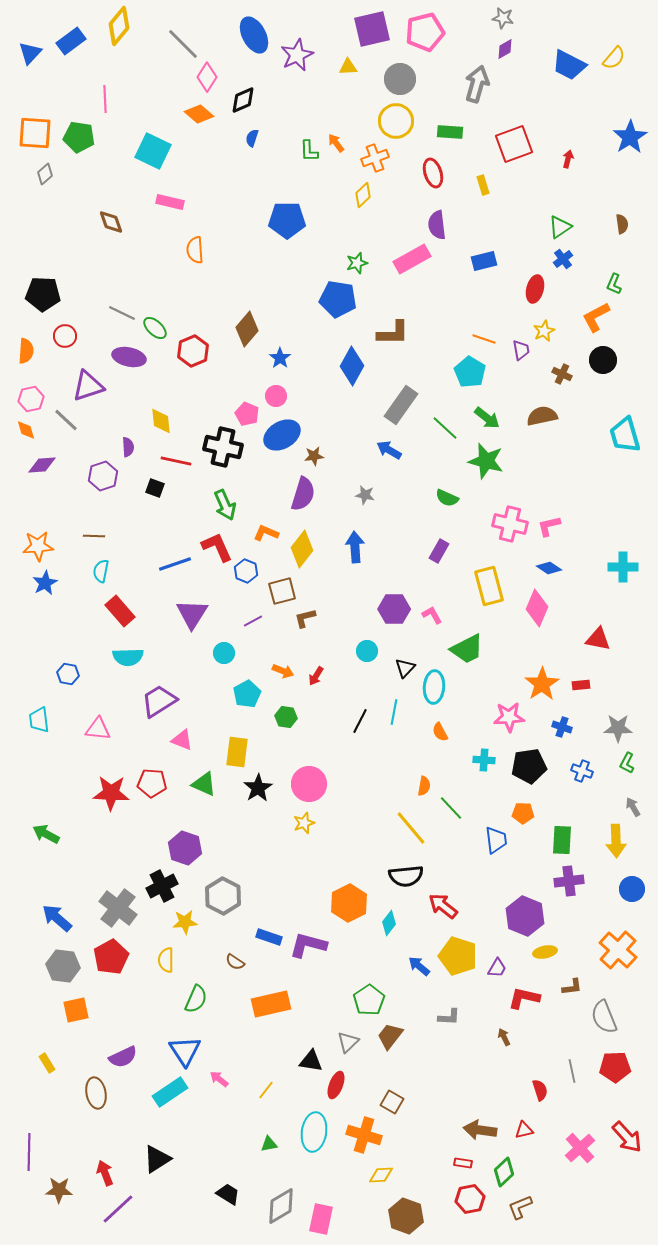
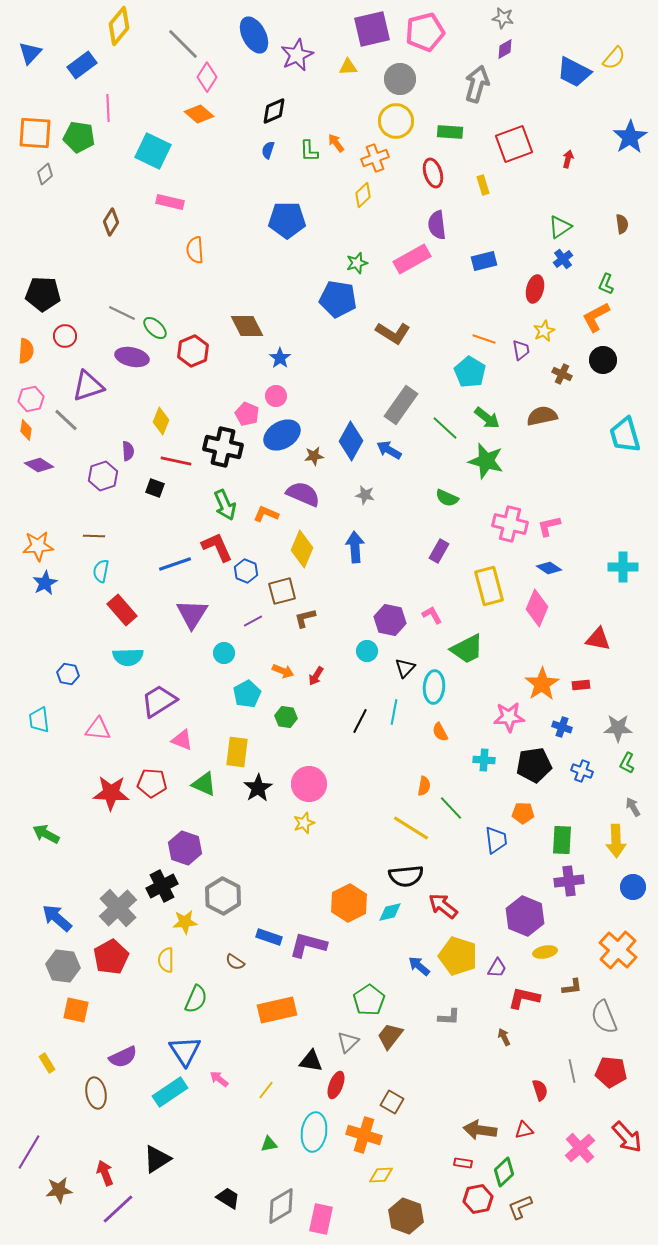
blue rectangle at (71, 41): moved 11 px right, 24 px down
blue trapezoid at (569, 65): moved 5 px right, 7 px down
pink line at (105, 99): moved 3 px right, 9 px down
black diamond at (243, 100): moved 31 px right, 11 px down
blue semicircle at (252, 138): moved 16 px right, 12 px down
brown diamond at (111, 222): rotated 52 degrees clockwise
green L-shape at (614, 284): moved 8 px left
brown diamond at (247, 329): moved 3 px up; rotated 68 degrees counterclockwise
brown L-shape at (393, 333): rotated 32 degrees clockwise
purple ellipse at (129, 357): moved 3 px right
blue diamond at (352, 366): moved 1 px left, 75 px down
yellow diamond at (161, 421): rotated 28 degrees clockwise
orange diamond at (26, 430): rotated 25 degrees clockwise
purple semicircle at (128, 447): moved 4 px down
purple diamond at (42, 465): moved 3 px left; rotated 36 degrees clockwise
purple semicircle at (303, 494): rotated 84 degrees counterclockwise
orange L-shape at (266, 533): moved 19 px up
yellow diamond at (302, 549): rotated 15 degrees counterclockwise
purple hexagon at (394, 609): moved 4 px left, 11 px down; rotated 12 degrees clockwise
red rectangle at (120, 611): moved 2 px right, 1 px up
black pentagon at (529, 766): moved 5 px right, 1 px up
yellow line at (411, 828): rotated 18 degrees counterclockwise
blue circle at (632, 889): moved 1 px right, 2 px up
gray cross at (118, 908): rotated 9 degrees clockwise
cyan diamond at (389, 923): moved 1 px right, 11 px up; rotated 40 degrees clockwise
orange rectangle at (271, 1004): moved 6 px right, 6 px down
orange square at (76, 1010): rotated 24 degrees clockwise
red pentagon at (615, 1067): moved 4 px left, 5 px down; rotated 8 degrees clockwise
purple line at (29, 1152): rotated 30 degrees clockwise
brown star at (59, 1190): rotated 8 degrees counterclockwise
black trapezoid at (228, 1194): moved 4 px down
red hexagon at (470, 1199): moved 8 px right
